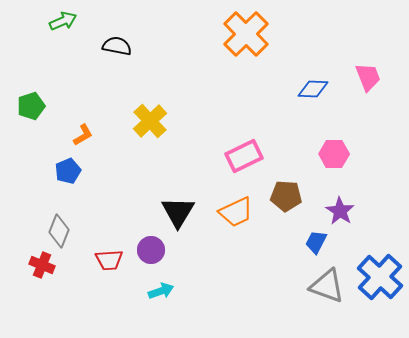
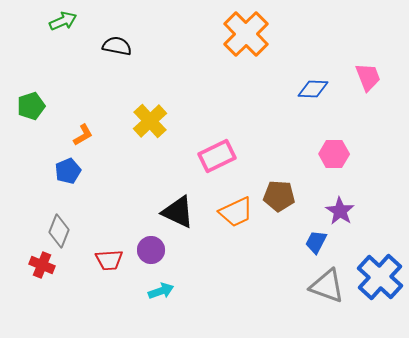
pink rectangle: moved 27 px left
brown pentagon: moved 7 px left
black triangle: rotated 36 degrees counterclockwise
